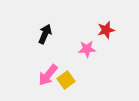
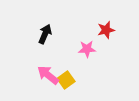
pink arrow: rotated 90 degrees clockwise
